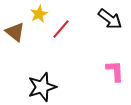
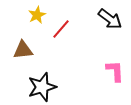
yellow star: moved 2 px left, 1 px down
brown triangle: moved 8 px right, 18 px down; rotated 45 degrees counterclockwise
